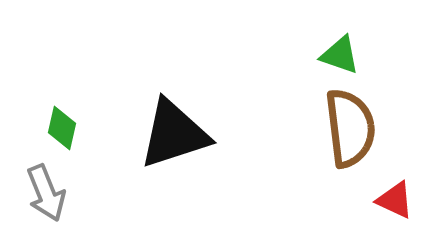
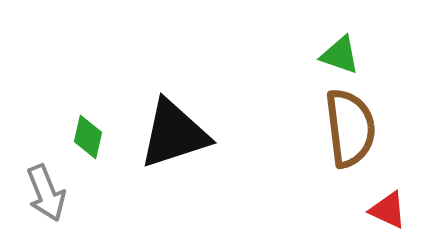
green diamond: moved 26 px right, 9 px down
red triangle: moved 7 px left, 10 px down
